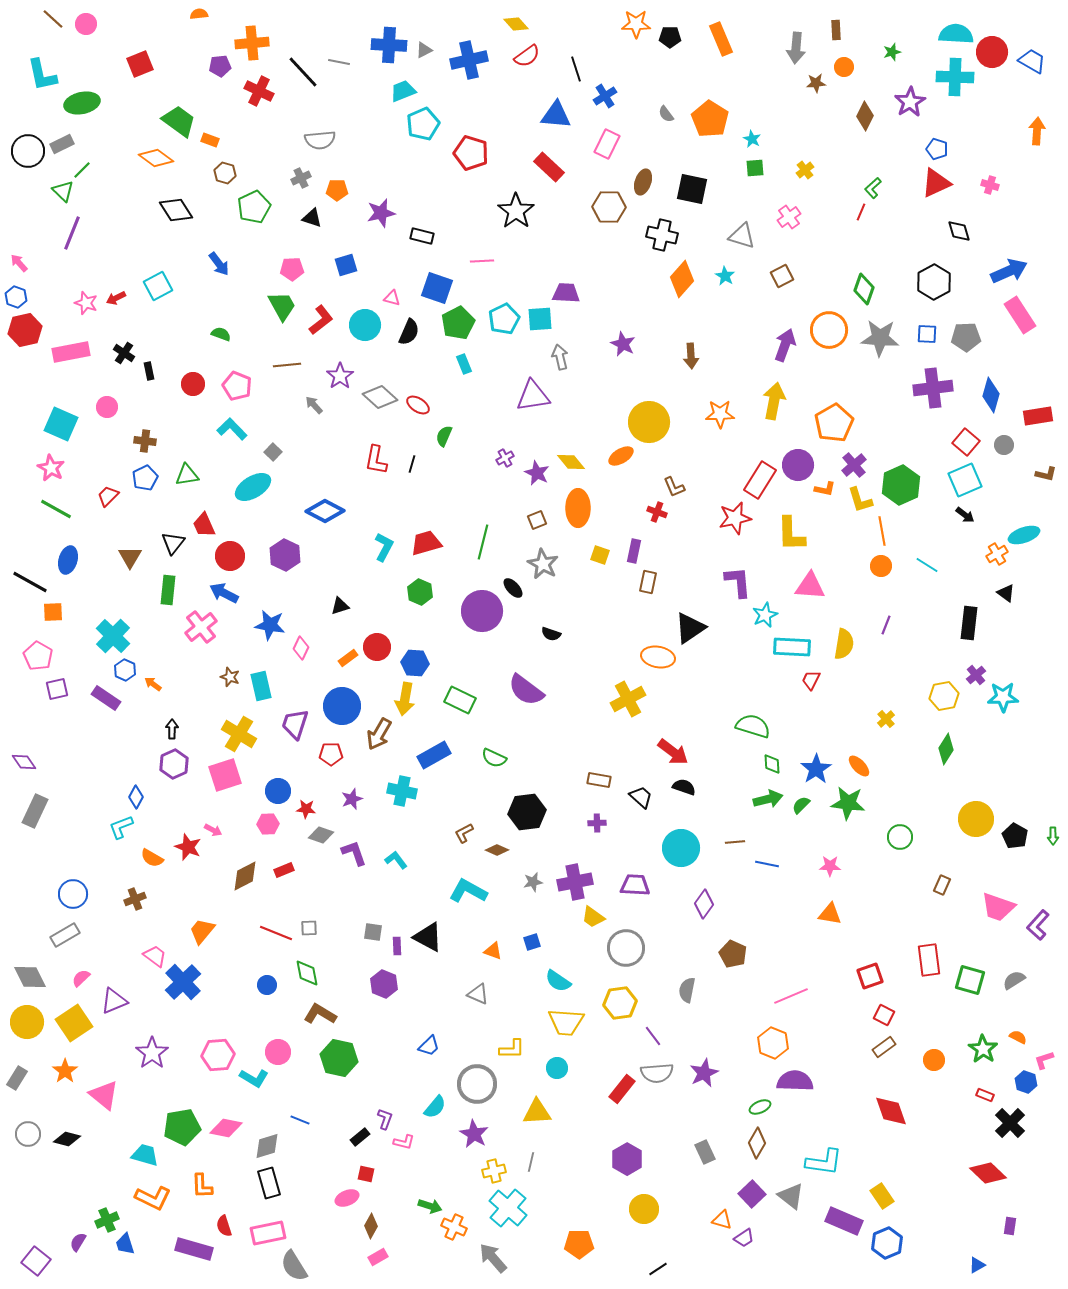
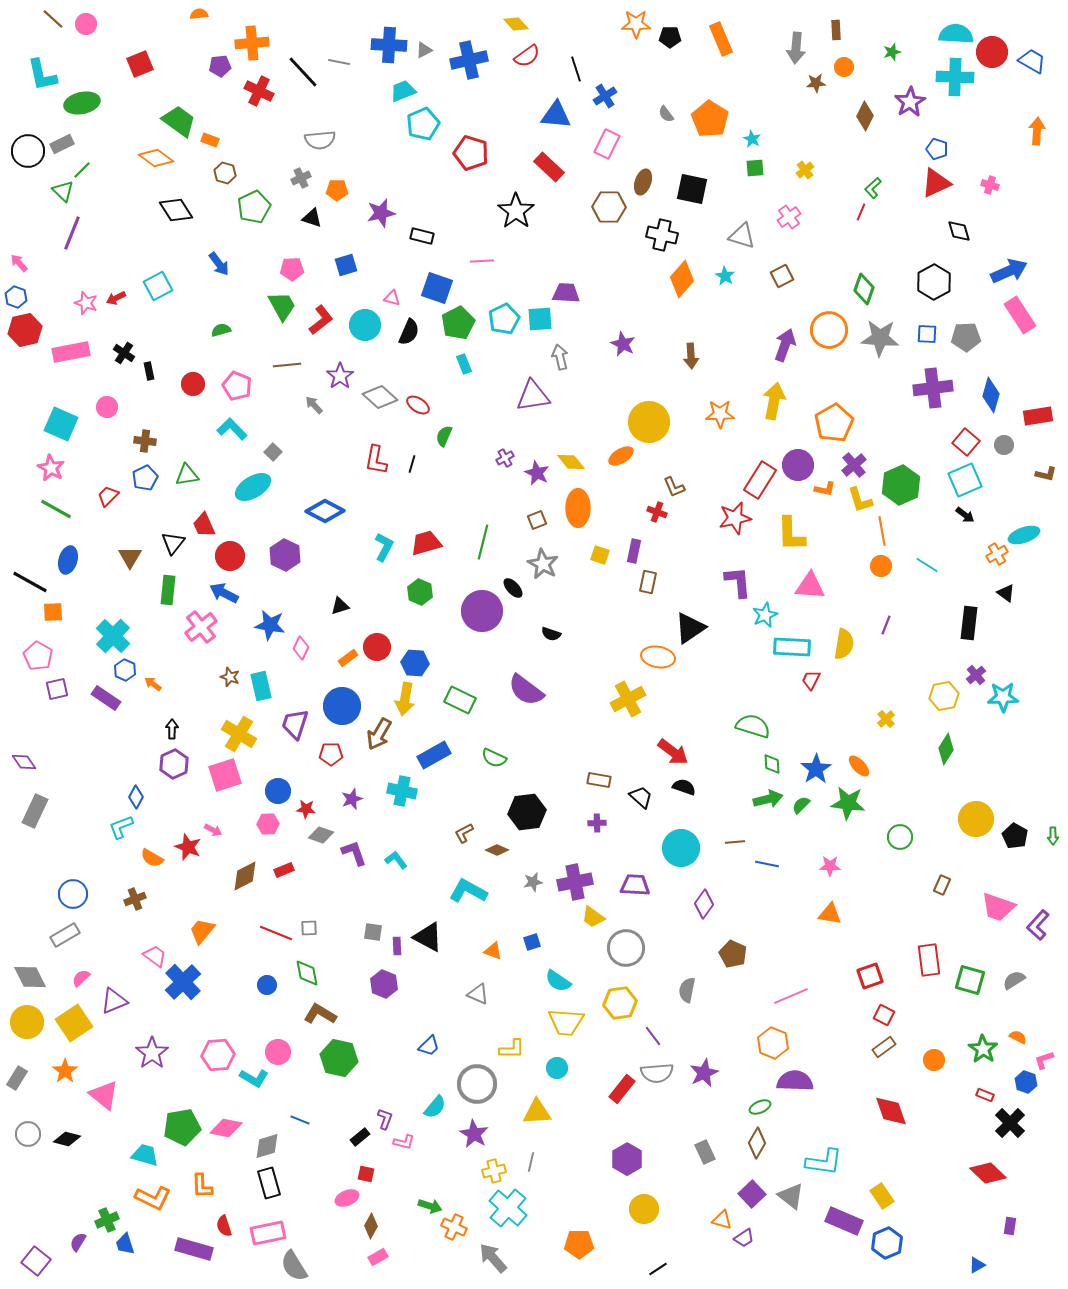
green semicircle at (221, 334): moved 4 px up; rotated 36 degrees counterclockwise
